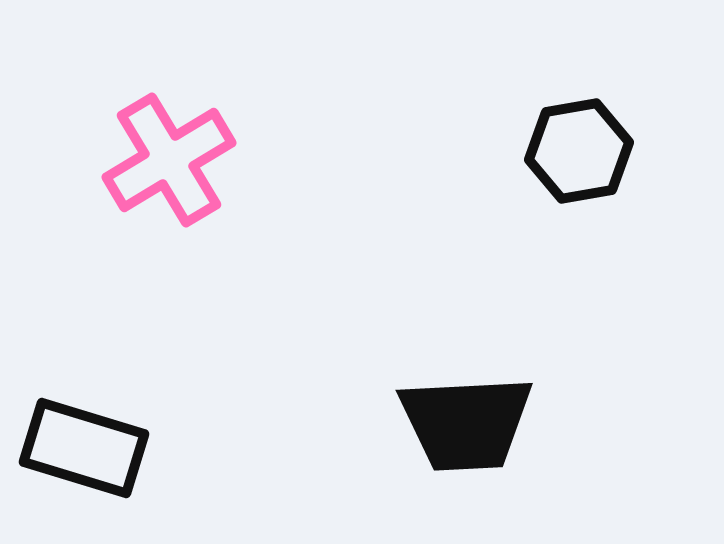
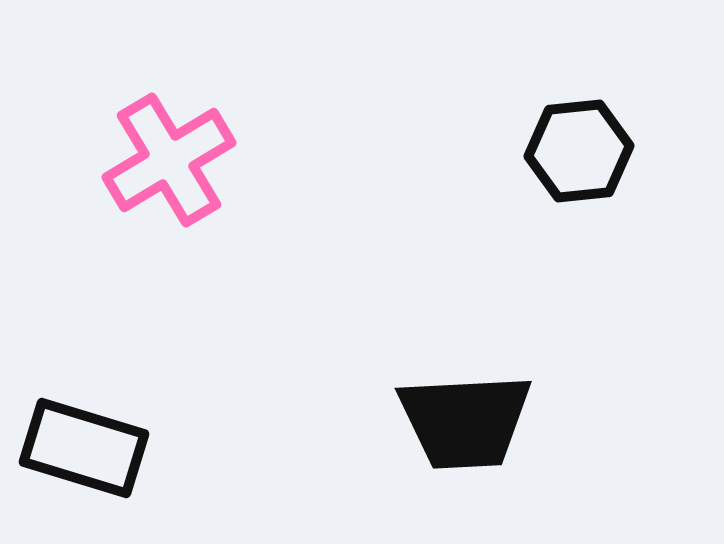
black hexagon: rotated 4 degrees clockwise
black trapezoid: moved 1 px left, 2 px up
